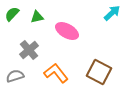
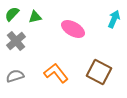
cyan arrow: moved 2 px right, 6 px down; rotated 24 degrees counterclockwise
green triangle: moved 2 px left
pink ellipse: moved 6 px right, 2 px up
gray cross: moved 13 px left, 9 px up
